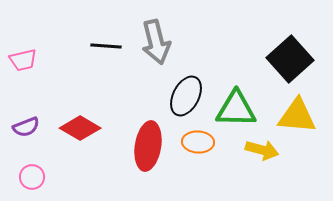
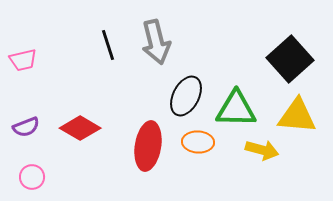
black line: moved 2 px right, 1 px up; rotated 68 degrees clockwise
